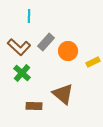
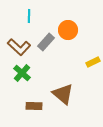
orange circle: moved 21 px up
